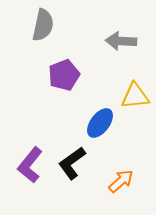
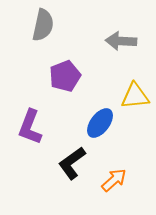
purple pentagon: moved 1 px right, 1 px down
purple L-shape: moved 38 px up; rotated 18 degrees counterclockwise
orange arrow: moved 7 px left, 1 px up
